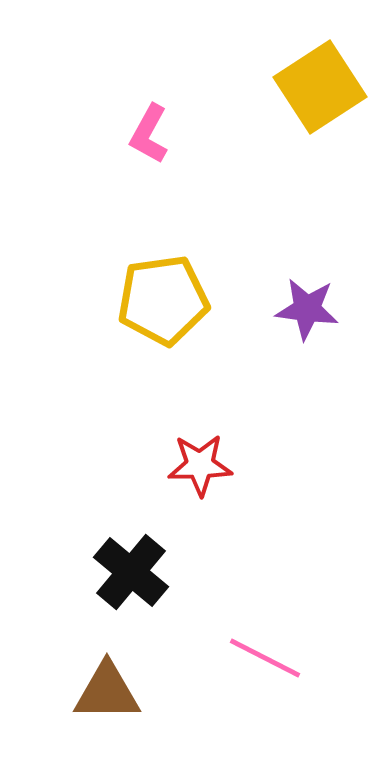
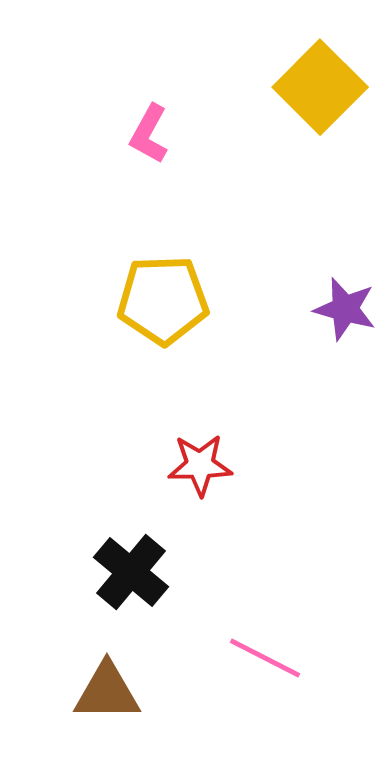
yellow square: rotated 12 degrees counterclockwise
yellow pentagon: rotated 6 degrees clockwise
purple star: moved 38 px right; rotated 8 degrees clockwise
